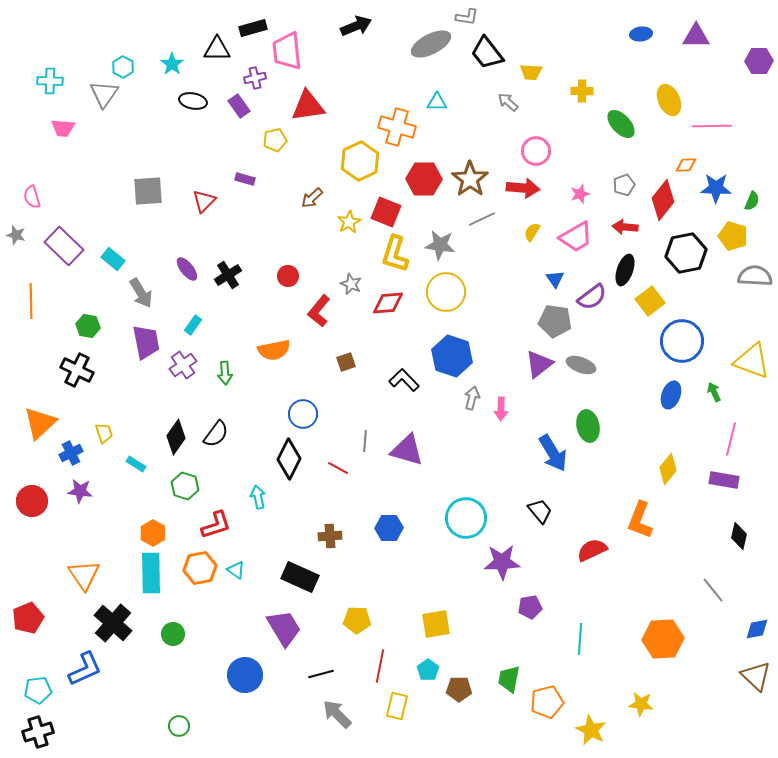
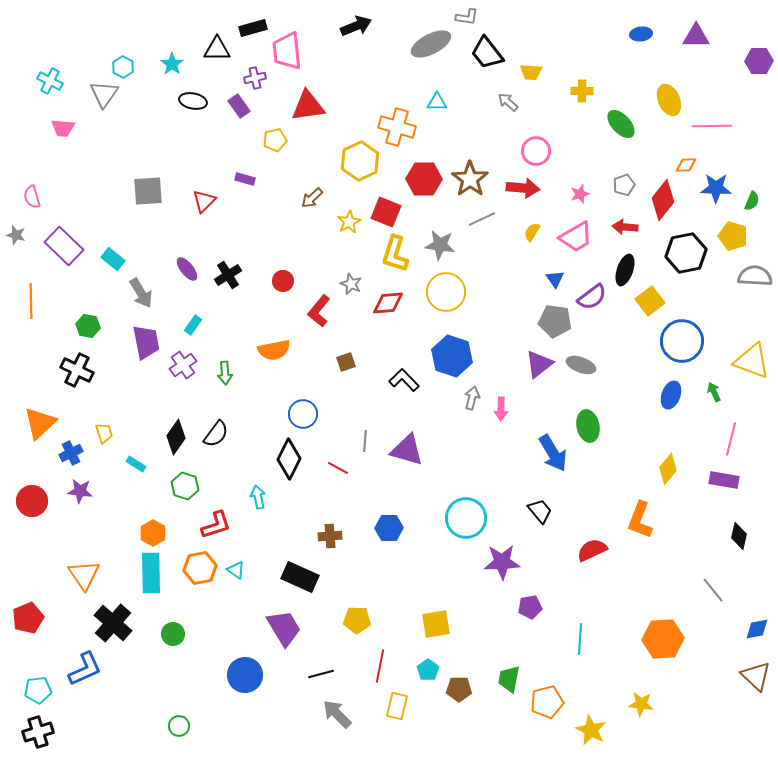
cyan cross at (50, 81): rotated 25 degrees clockwise
red circle at (288, 276): moved 5 px left, 5 px down
